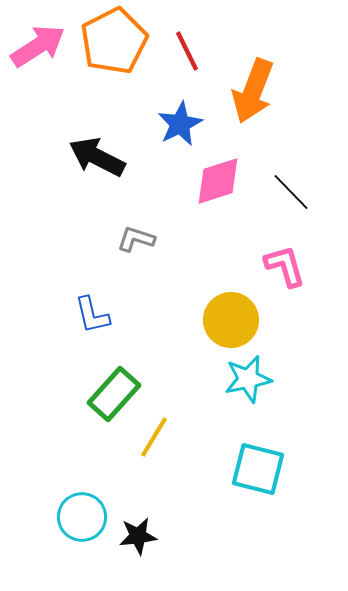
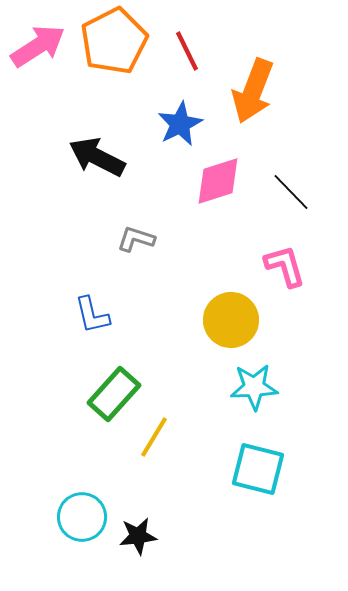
cyan star: moved 6 px right, 8 px down; rotated 9 degrees clockwise
